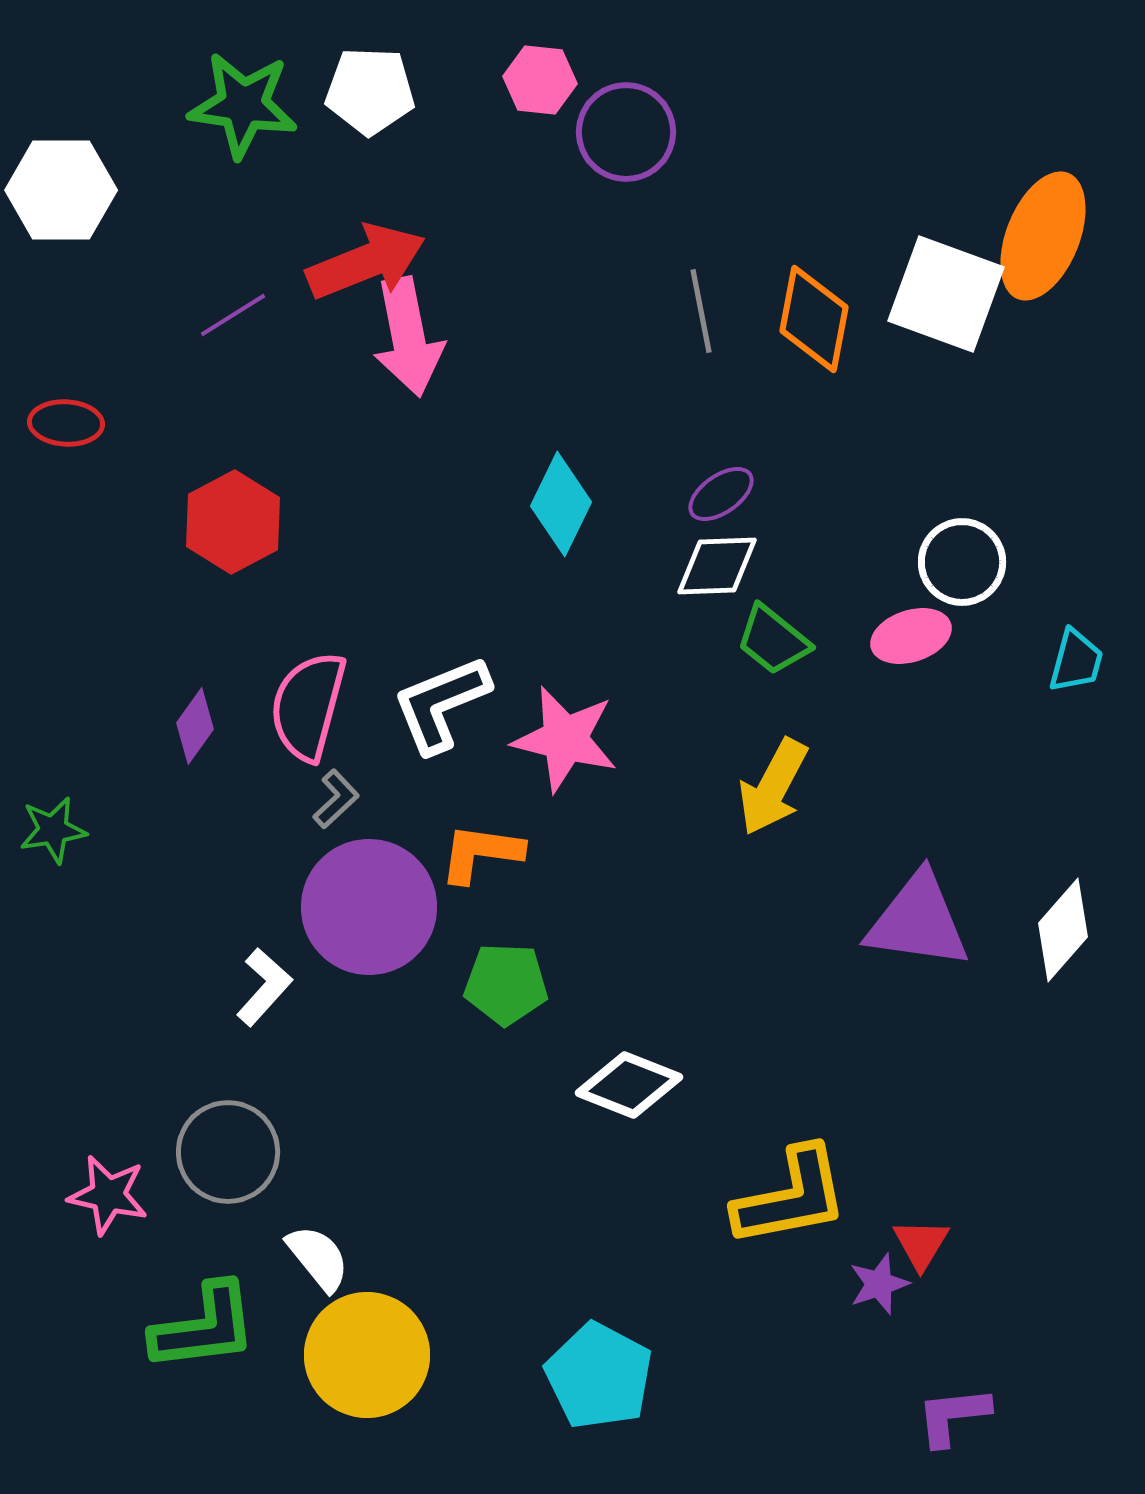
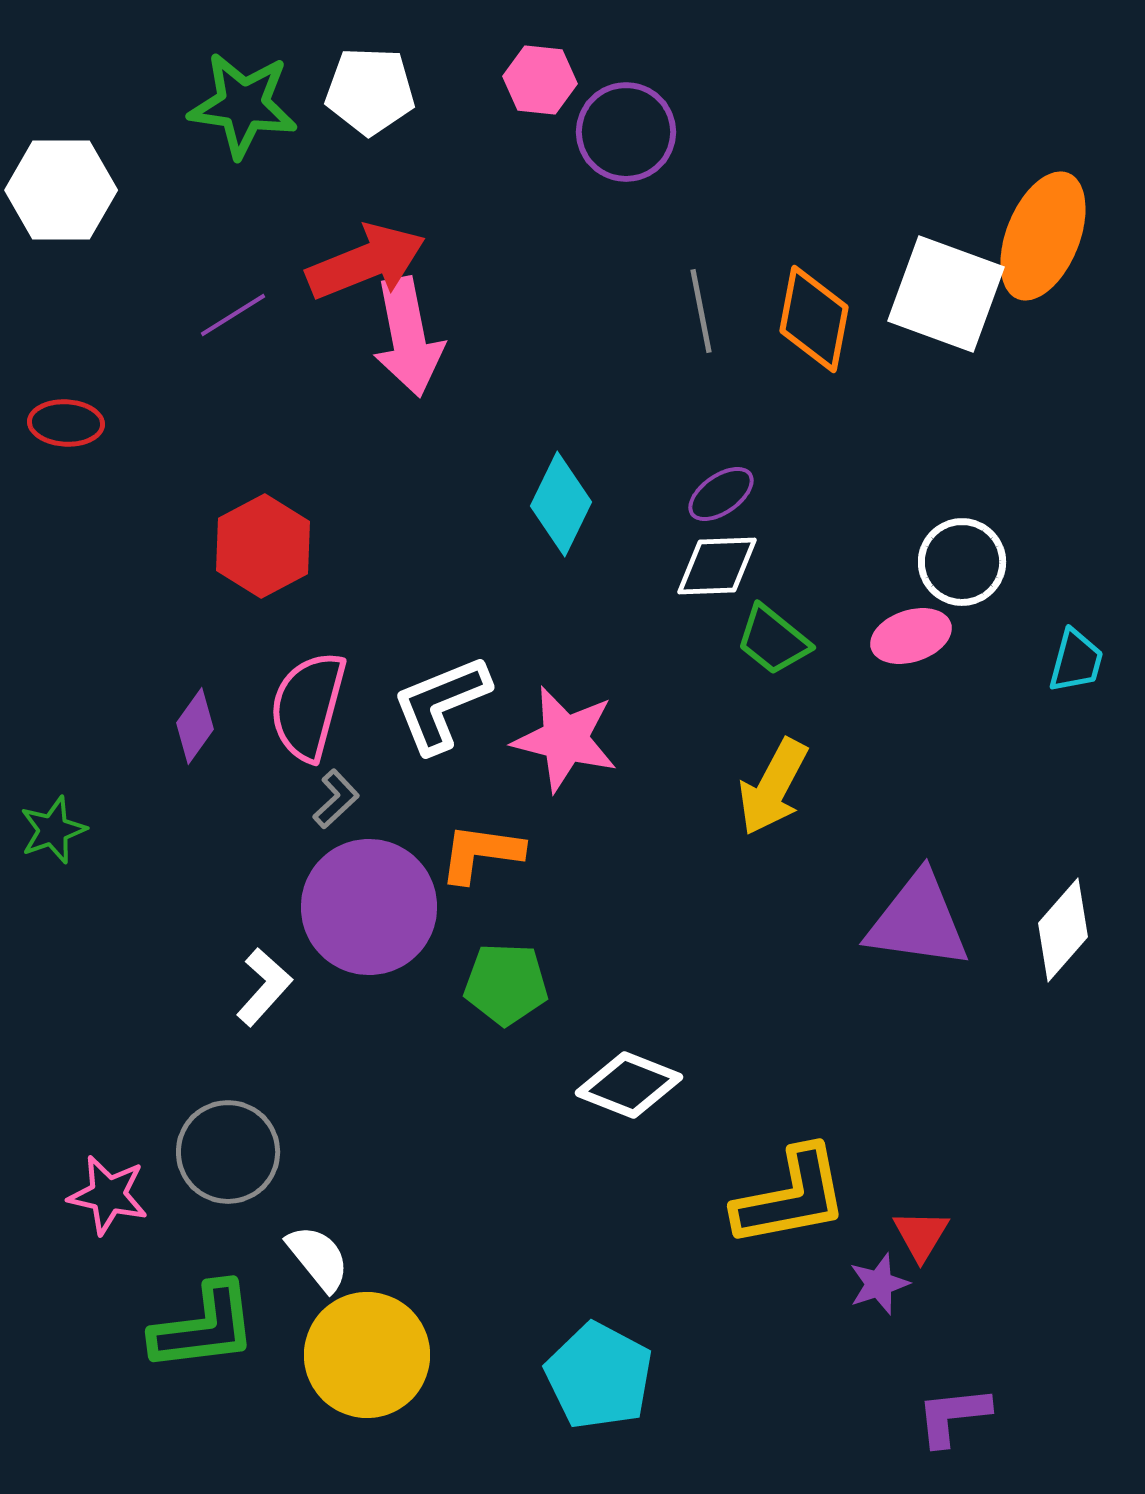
red hexagon at (233, 522): moved 30 px right, 24 px down
green star at (53, 830): rotated 10 degrees counterclockwise
red triangle at (921, 1244): moved 9 px up
